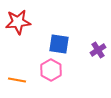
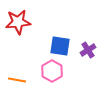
blue square: moved 1 px right, 2 px down
purple cross: moved 10 px left
pink hexagon: moved 1 px right, 1 px down
